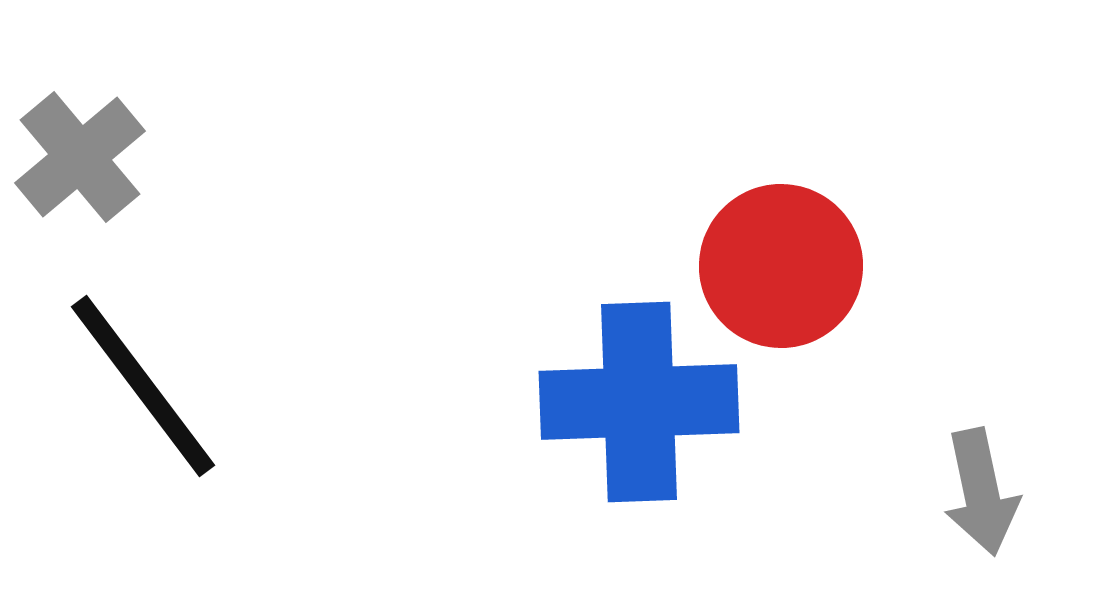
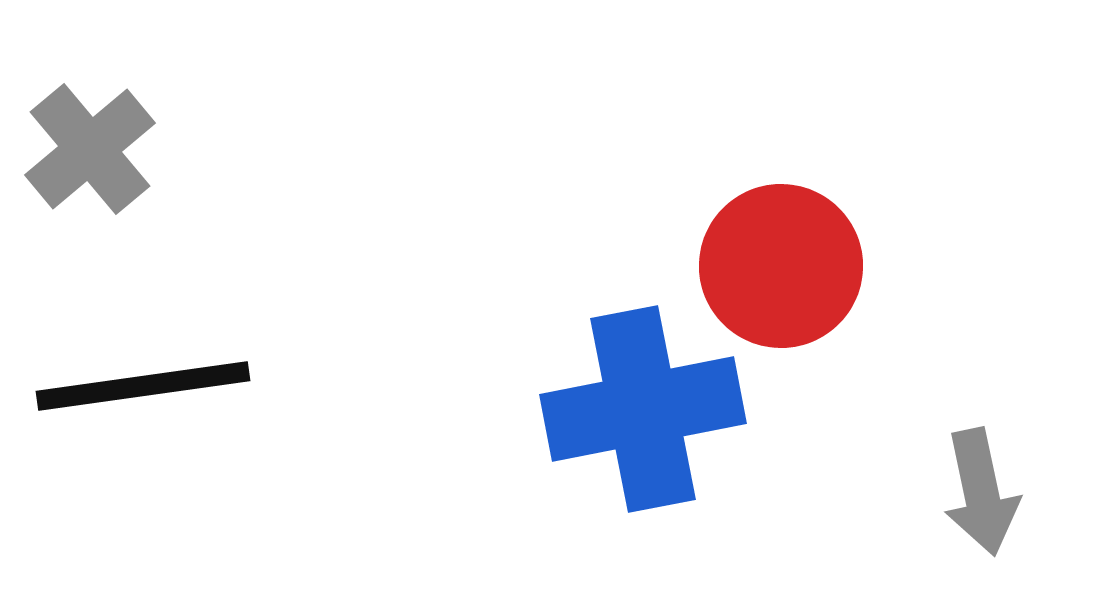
gray cross: moved 10 px right, 8 px up
black line: rotated 61 degrees counterclockwise
blue cross: moved 4 px right, 7 px down; rotated 9 degrees counterclockwise
